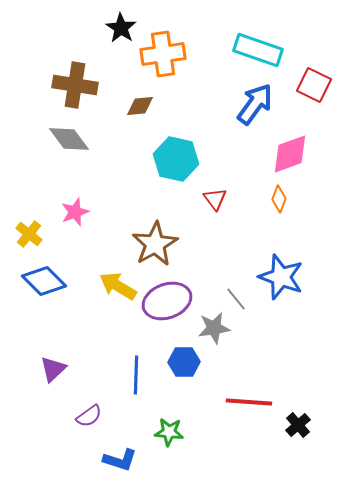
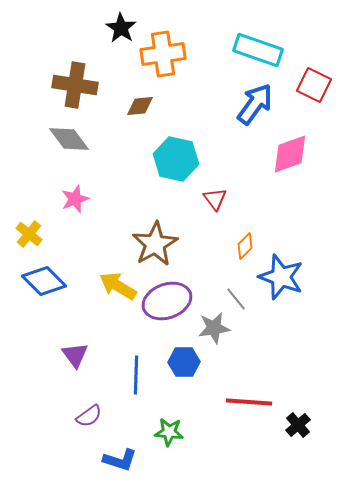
orange diamond: moved 34 px left, 47 px down; rotated 24 degrees clockwise
pink star: moved 13 px up
purple triangle: moved 22 px right, 14 px up; rotated 24 degrees counterclockwise
